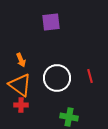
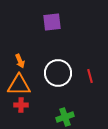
purple square: moved 1 px right
orange arrow: moved 1 px left, 1 px down
white circle: moved 1 px right, 5 px up
orange triangle: moved 1 px left; rotated 35 degrees counterclockwise
green cross: moved 4 px left; rotated 30 degrees counterclockwise
